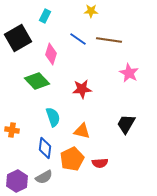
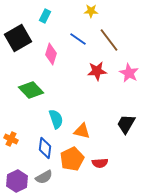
brown line: rotated 45 degrees clockwise
green diamond: moved 6 px left, 9 px down
red star: moved 15 px right, 18 px up
cyan semicircle: moved 3 px right, 2 px down
orange cross: moved 1 px left, 9 px down; rotated 16 degrees clockwise
